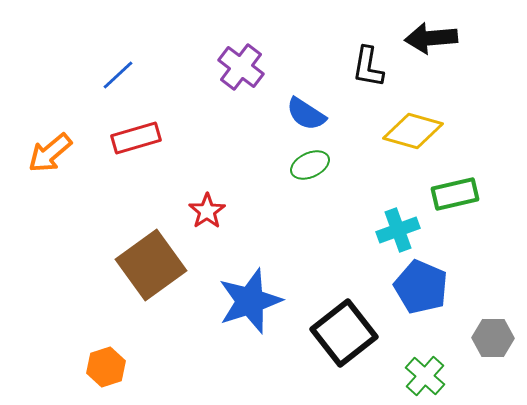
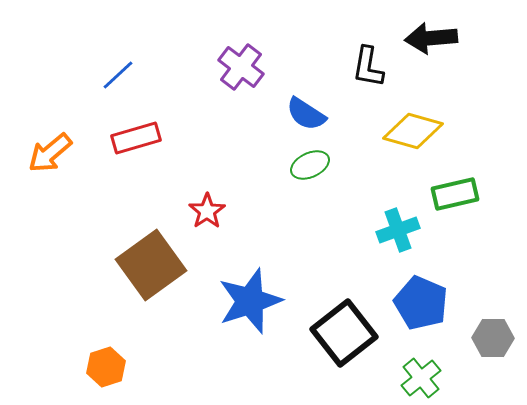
blue pentagon: moved 16 px down
green cross: moved 4 px left, 2 px down; rotated 9 degrees clockwise
